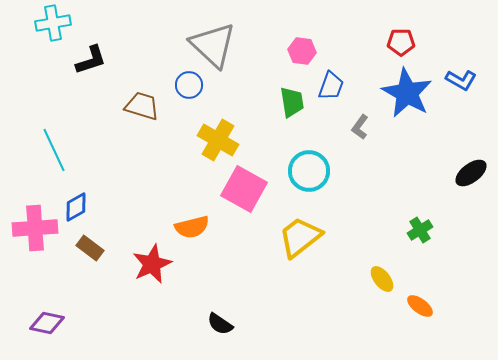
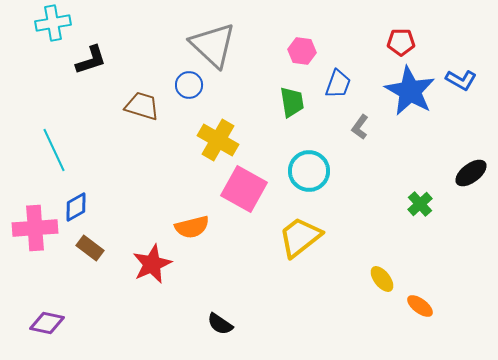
blue trapezoid: moved 7 px right, 2 px up
blue star: moved 3 px right, 2 px up
green cross: moved 26 px up; rotated 10 degrees counterclockwise
